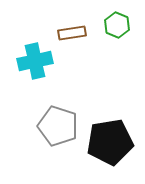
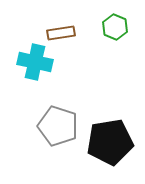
green hexagon: moved 2 px left, 2 px down
brown rectangle: moved 11 px left
cyan cross: moved 1 px down; rotated 24 degrees clockwise
